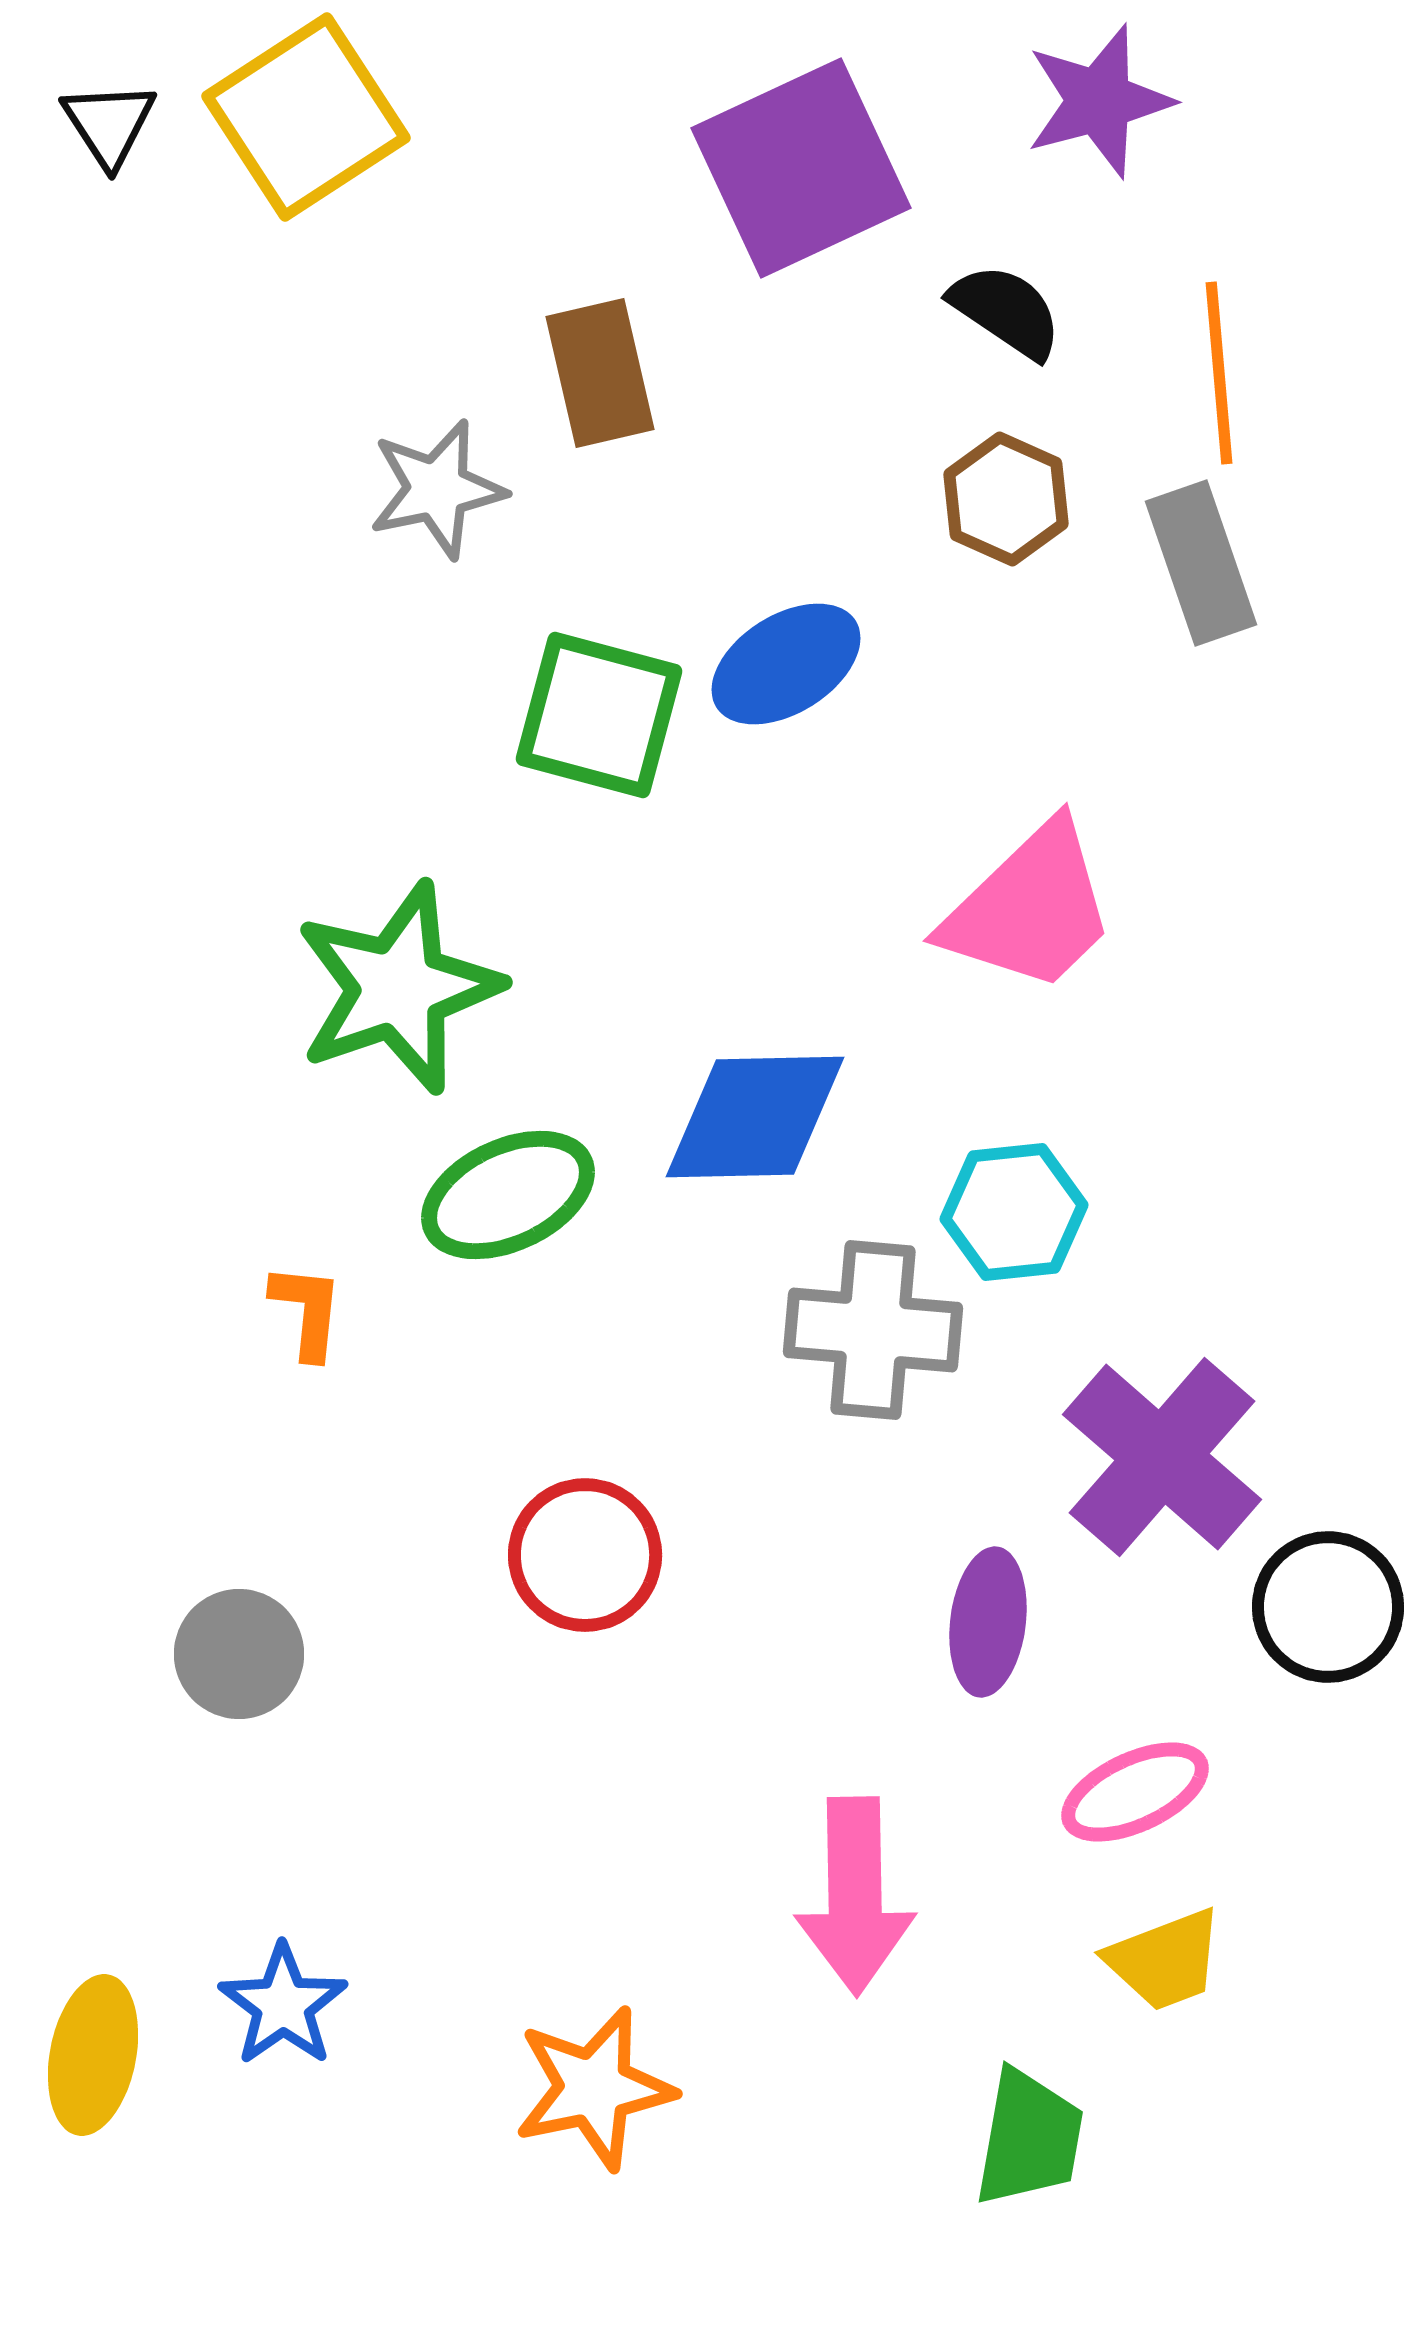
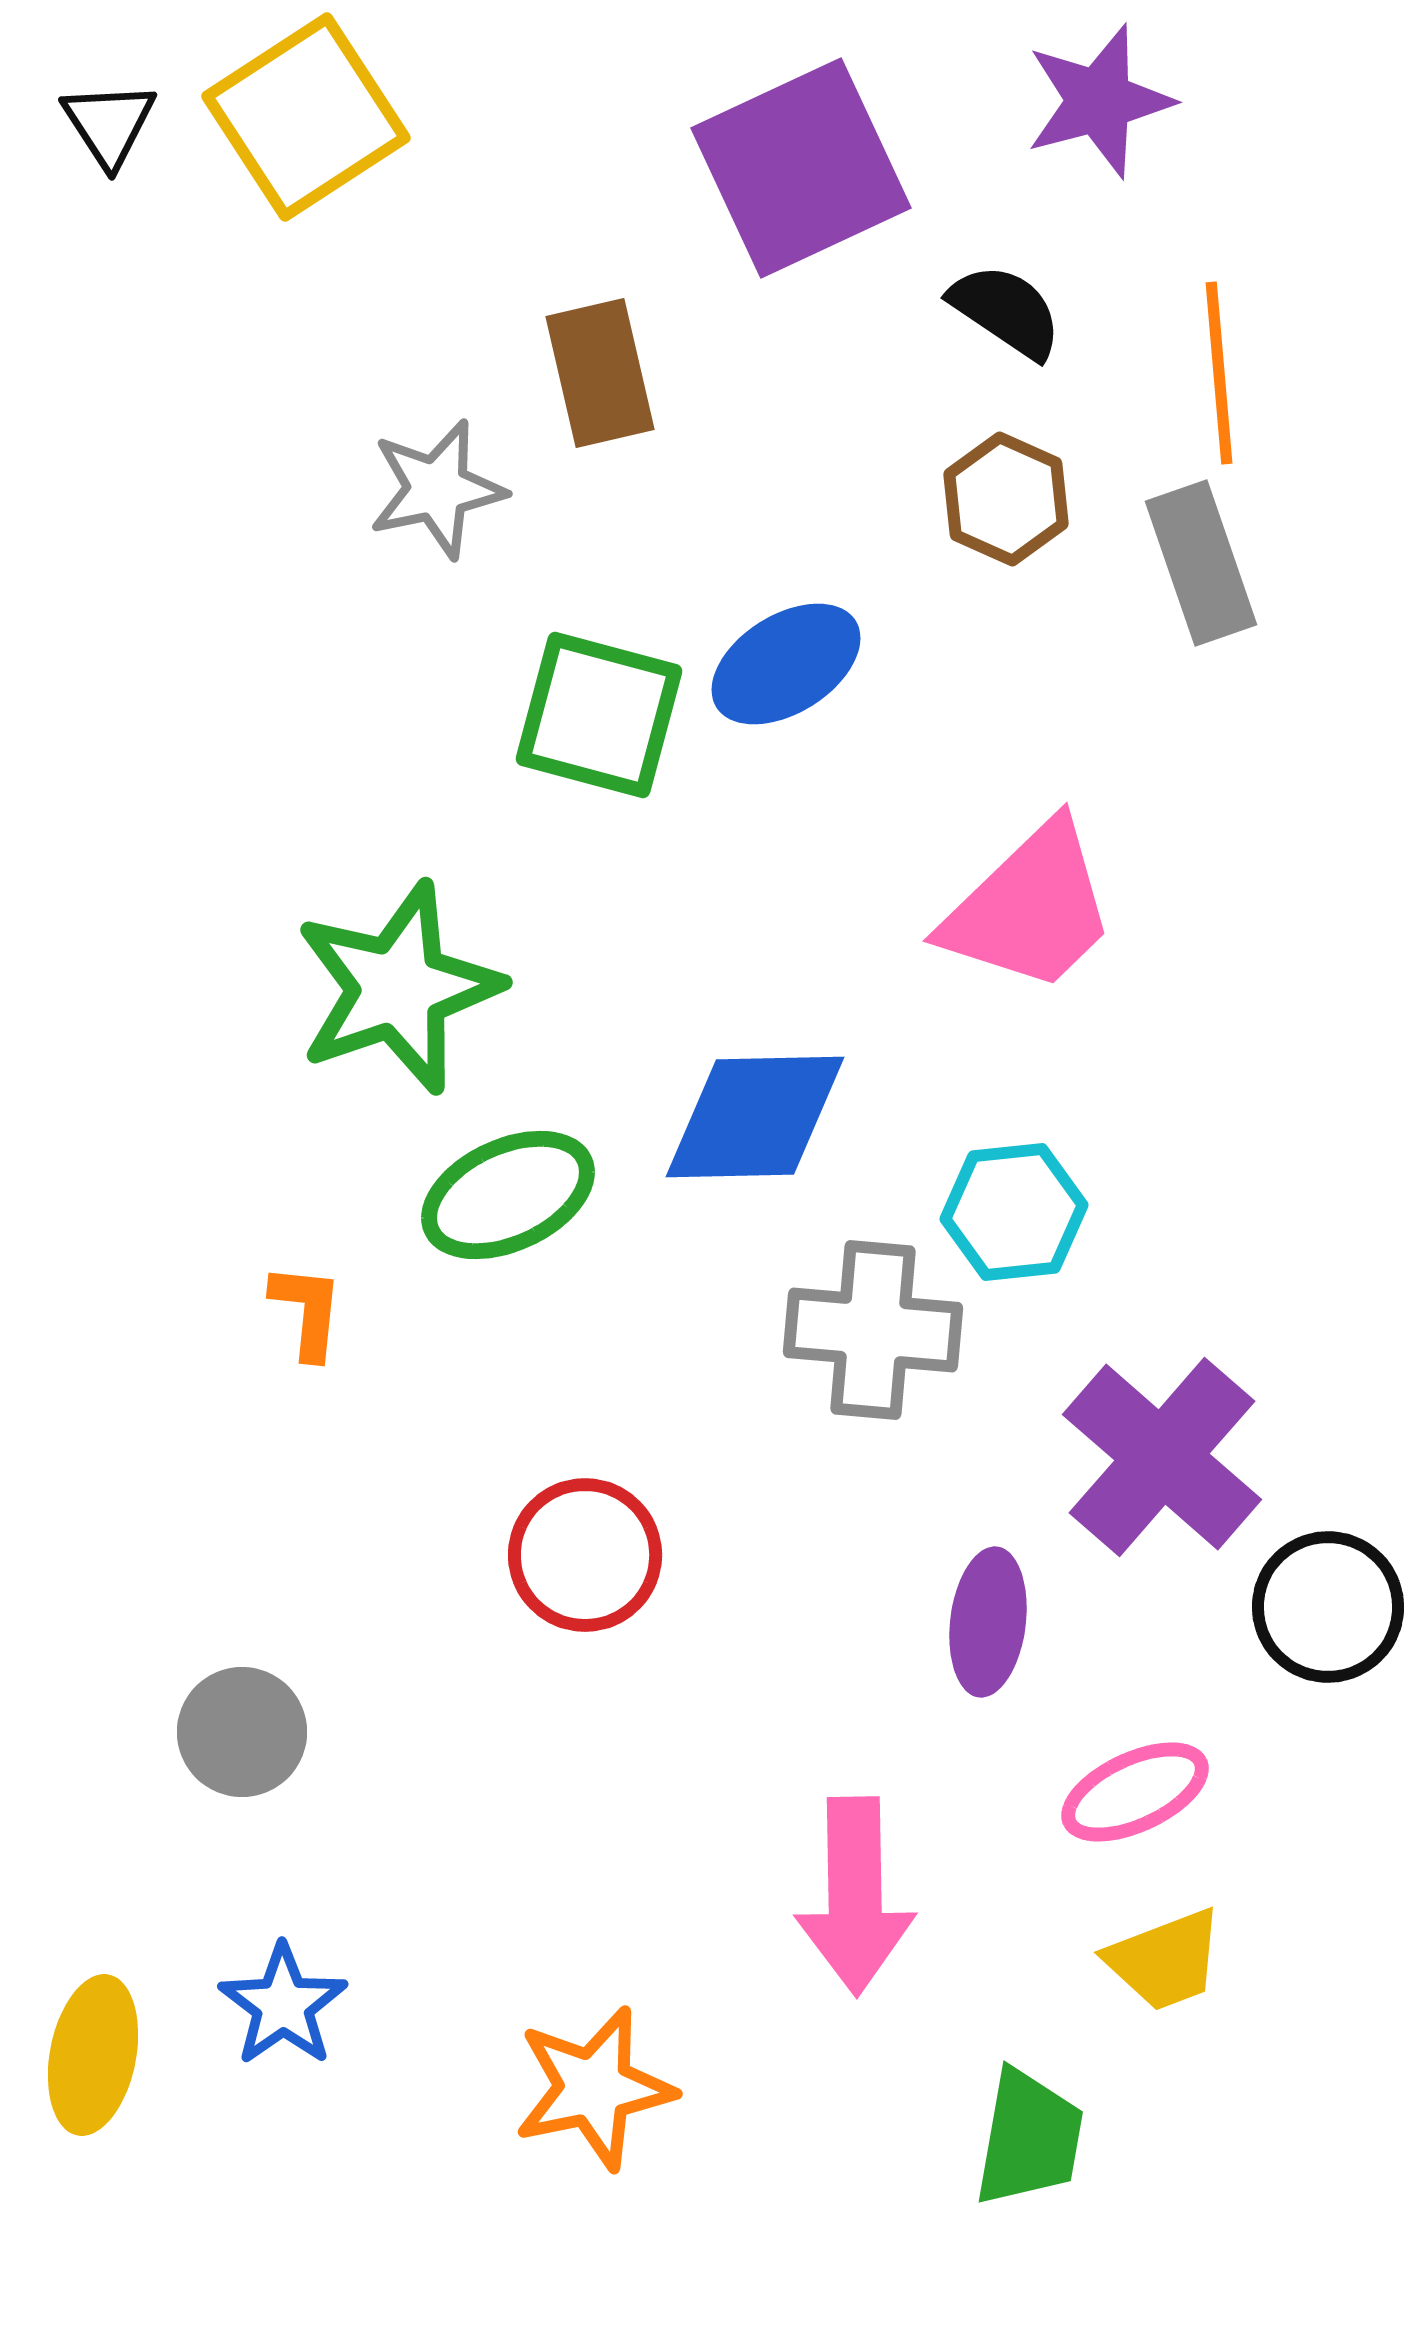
gray circle: moved 3 px right, 78 px down
